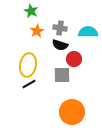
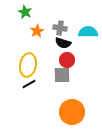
green star: moved 6 px left, 1 px down
black semicircle: moved 3 px right, 2 px up
red circle: moved 7 px left, 1 px down
